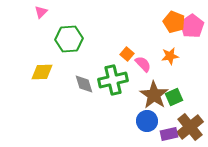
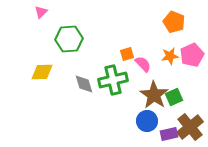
pink pentagon: moved 29 px down; rotated 10 degrees clockwise
orange square: rotated 32 degrees clockwise
